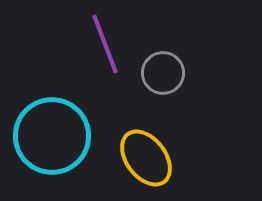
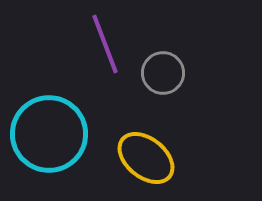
cyan circle: moved 3 px left, 2 px up
yellow ellipse: rotated 14 degrees counterclockwise
